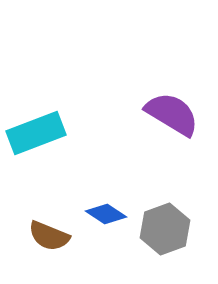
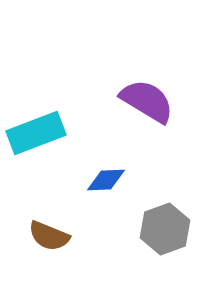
purple semicircle: moved 25 px left, 13 px up
blue diamond: moved 34 px up; rotated 36 degrees counterclockwise
